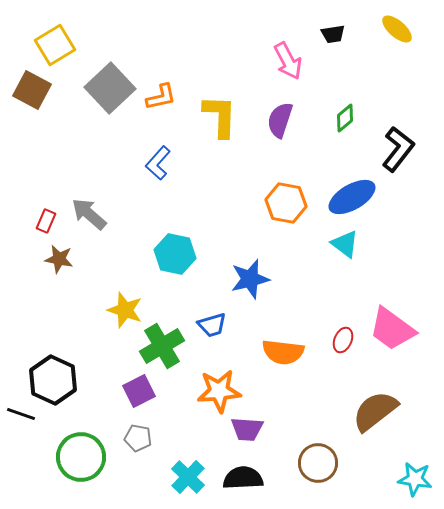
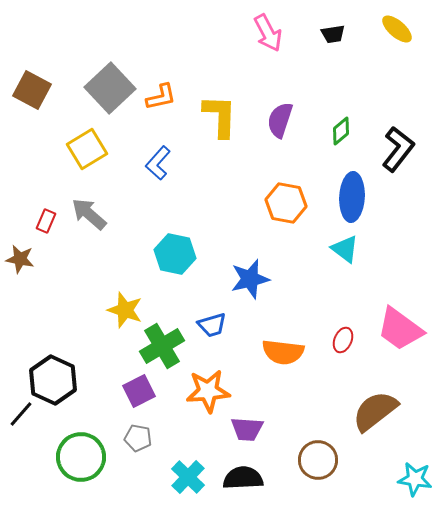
yellow square: moved 32 px right, 104 px down
pink arrow: moved 20 px left, 28 px up
green diamond: moved 4 px left, 13 px down
blue ellipse: rotated 57 degrees counterclockwise
cyan triangle: moved 5 px down
brown star: moved 39 px left
pink trapezoid: moved 8 px right
orange star: moved 11 px left
black line: rotated 68 degrees counterclockwise
brown circle: moved 3 px up
